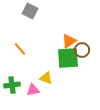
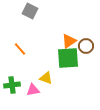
brown circle: moved 4 px right, 4 px up
